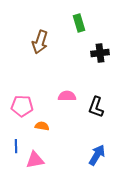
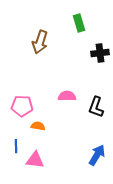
orange semicircle: moved 4 px left
pink triangle: rotated 18 degrees clockwise
